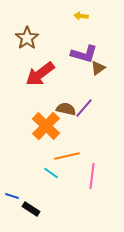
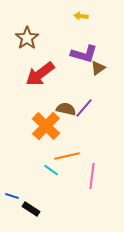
cyan line: moved 3 px up
